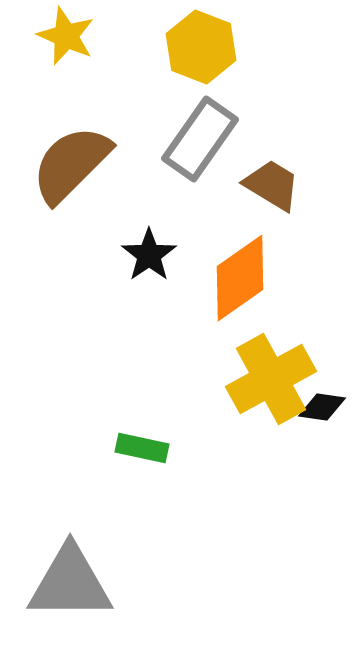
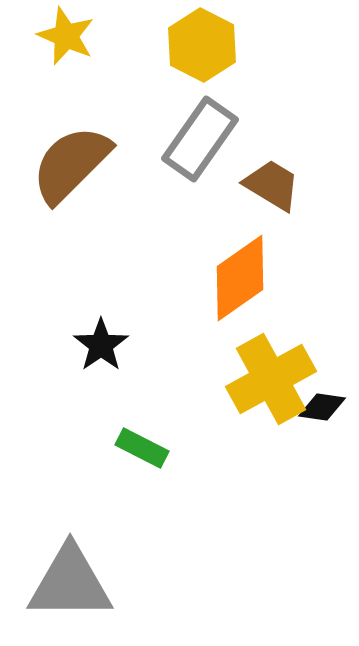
yellow hexagon: moved 1 px right, 2 px up; rotated 6 degrees clockwise
black star: moved 48 px left, 90 px down
green rectangle: rotated 15 degrees clockwise
